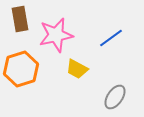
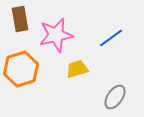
yellow trapezoid: rotated 135 degrees clockwise
